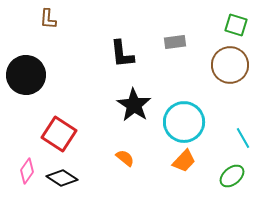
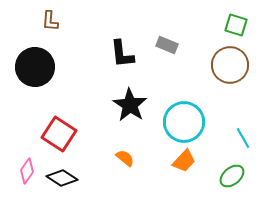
brown L-shape: moved 2 px right, 2 px down
gray rectangle: moved 8 px left, 3 px down; rotated 30 degrees clockwise
black circle: moved 9 px right, 8 px up
black star: moved 4 px left
